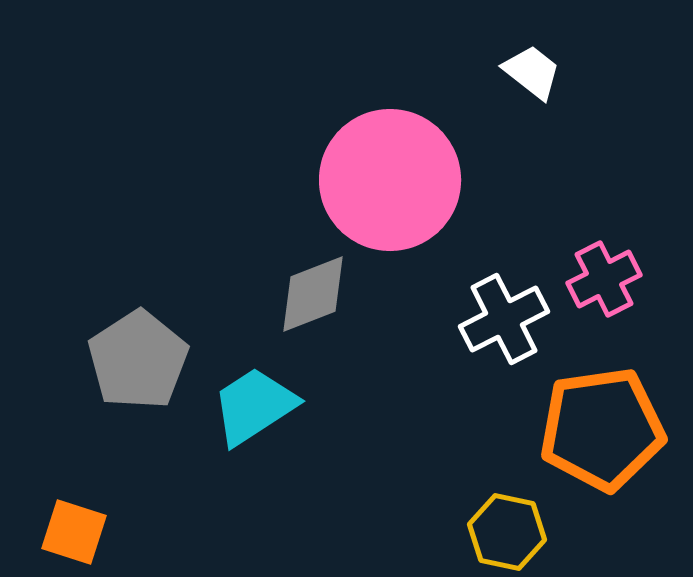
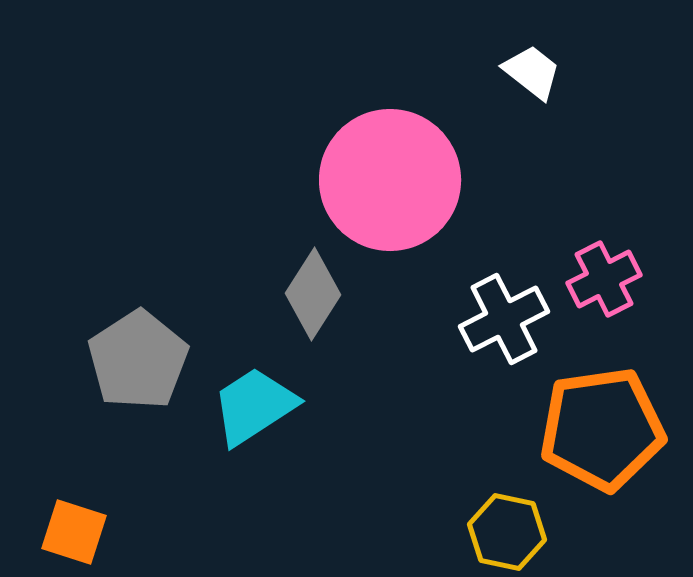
gray diamond: rotated 36 degrees counterclockwise
